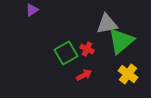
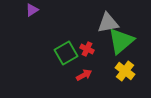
gray triangle: moved 1 px right, 1 px up
yellow cross: moved 3 px left, 3 px up
